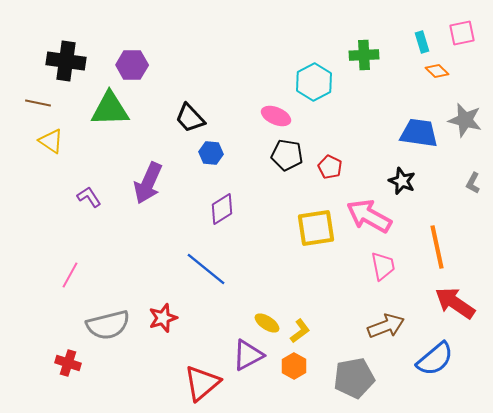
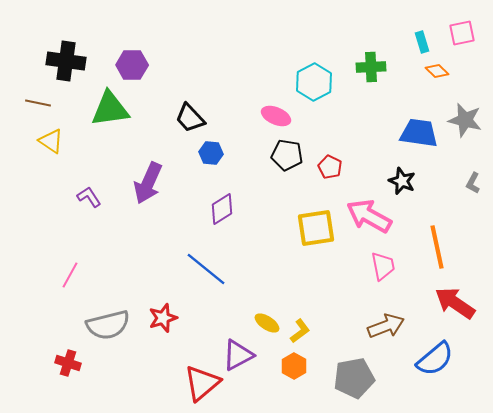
green cross: moved 7 px right, 12 px down
green triangle: rotated 6 degrees counterclockwise
purple triangle: moved 10 px left
